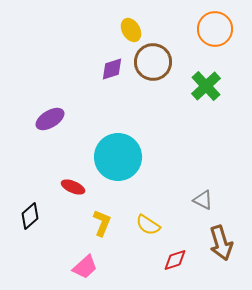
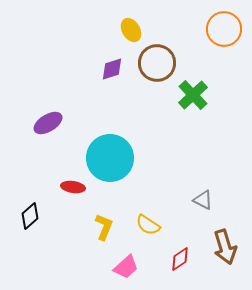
orange circle: moved 9 px right
brown circle: moved 4 px right, 1 px down
green cross: moved 13 px left, 9 px down
purple ellipse: moved 2 px left, 4 px down
cyan circle: moved 8 px left, 1 px down
red ellipse: rotated 15 degrees counterclockwise
yellow L-shape: moved 2 px right, 4 px down
brown arrow: moved 4 px right, 4 px down
red diamond: moved 5 px right, 1 px up; rotated 15 degrees counterclockwise
pink trapezoid: moved 41 px right
